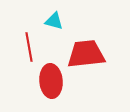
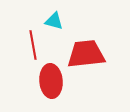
red line: moved 4 px right, 2 px up
